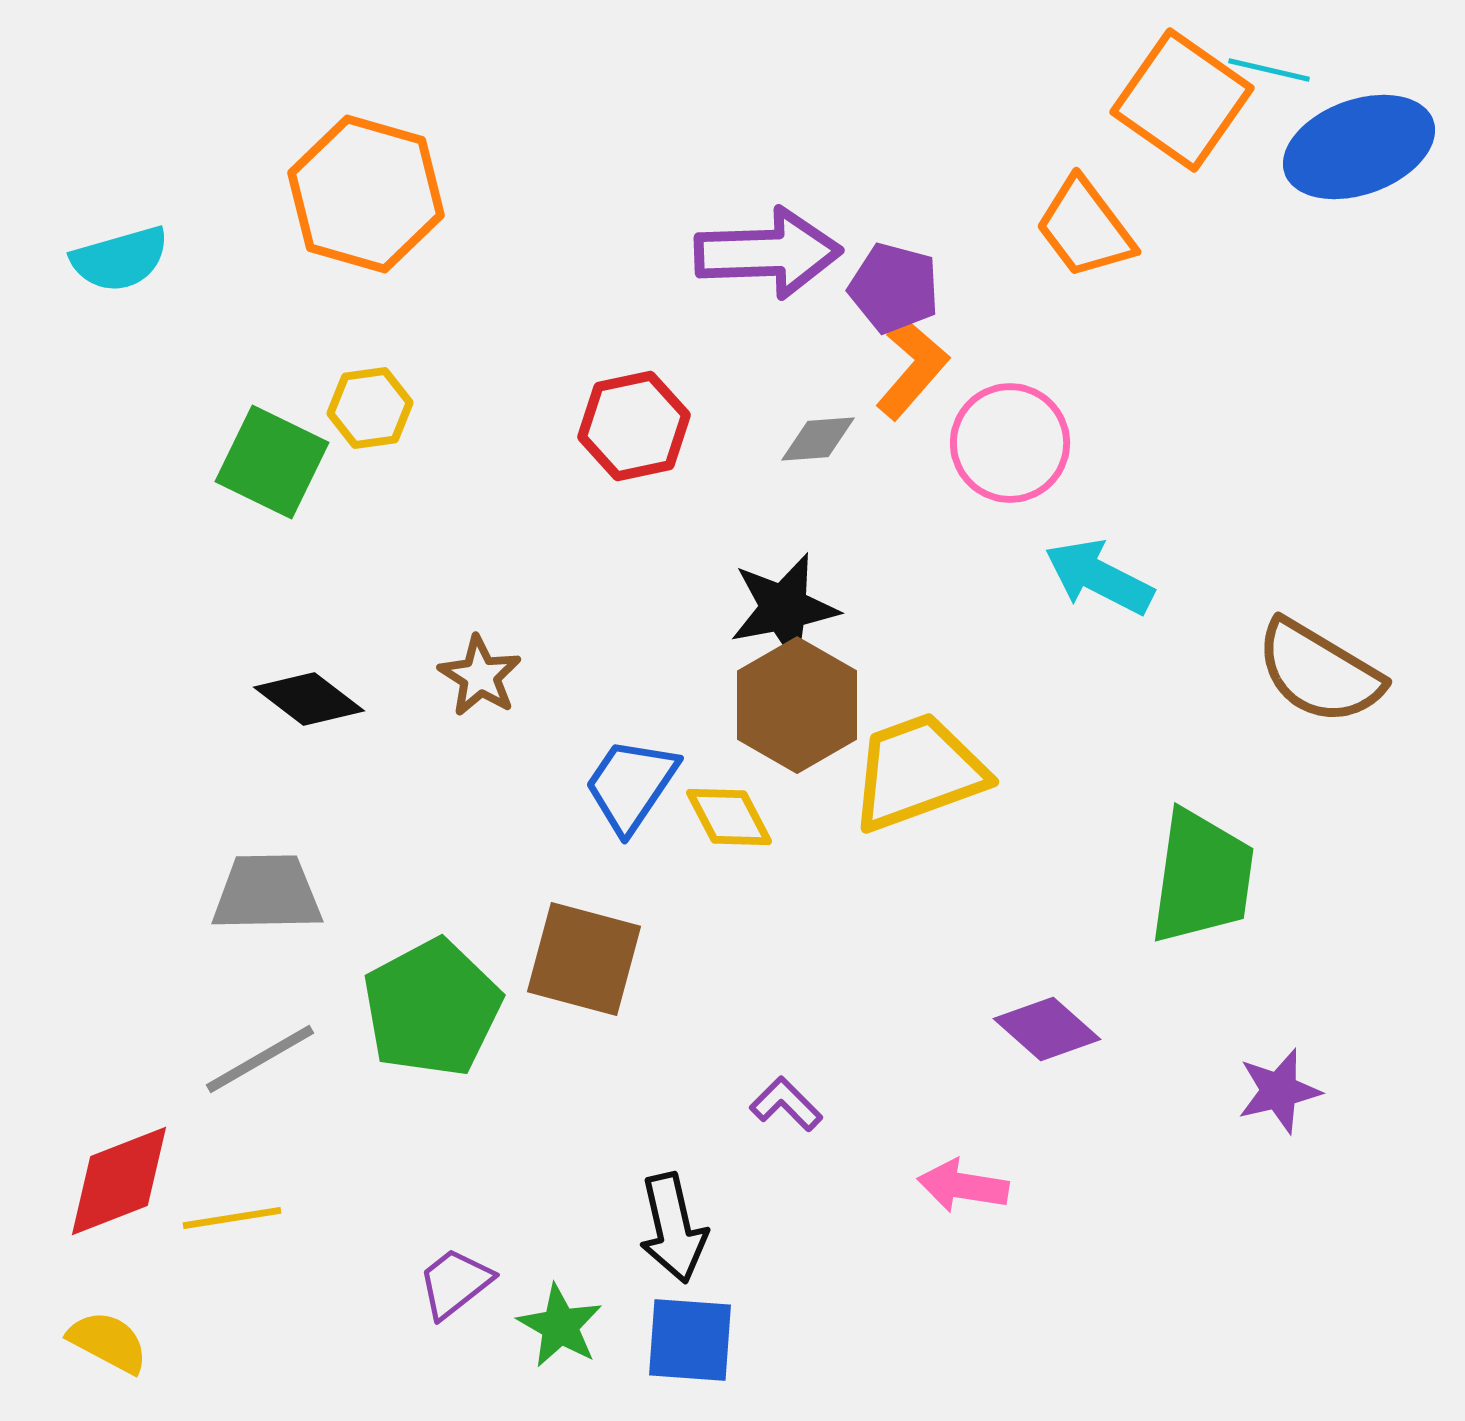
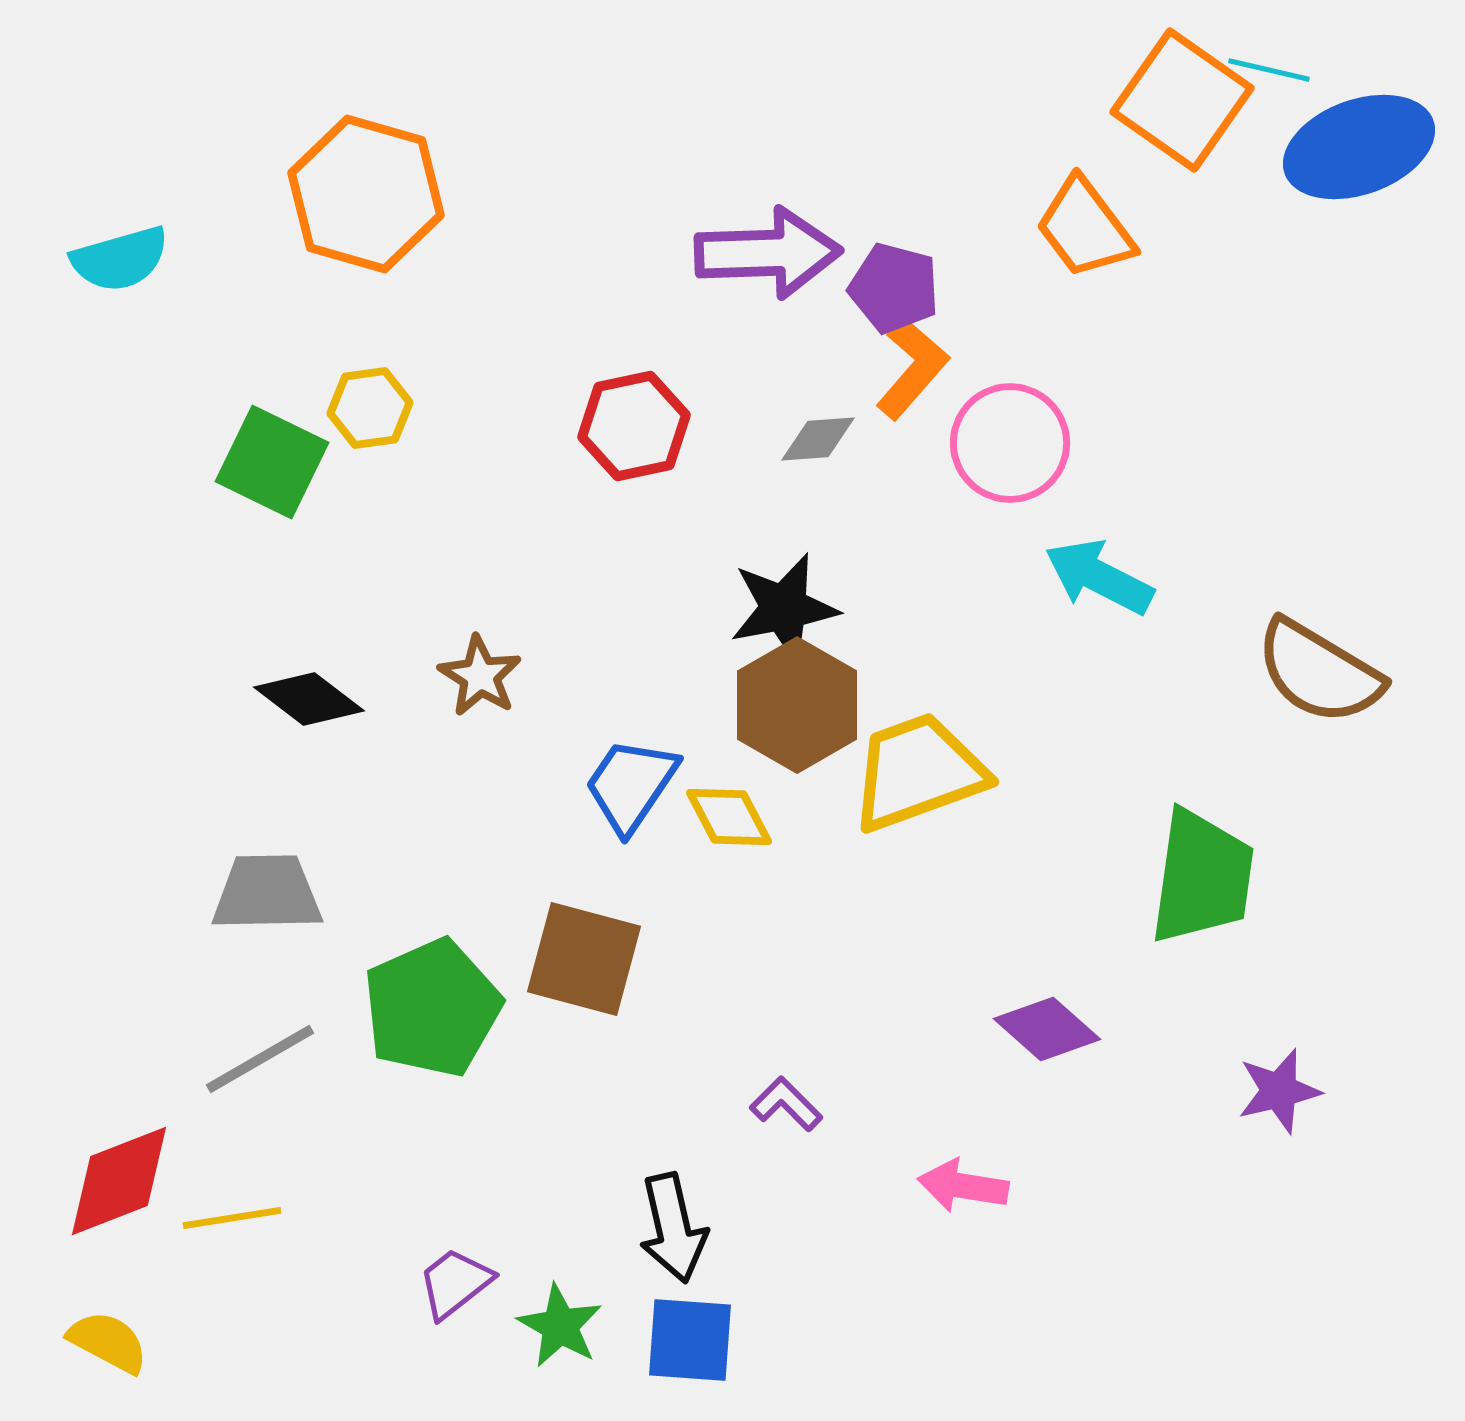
green pentagon: rotated 4 degrees clockwise
